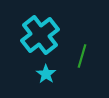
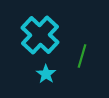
cyan cross: rotated 9 degrees counterclockwise
